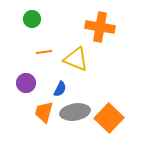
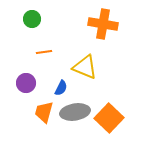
orange cross: moved 3 px right, 3 px up
yellow triangle: moved 9 px right, 8 px down
blue semicircle: moved 1 px right, 1 px up
